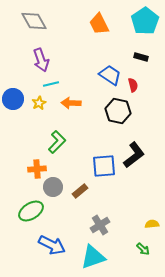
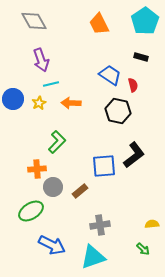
gray cross: rotated 24 degrees clockwise
